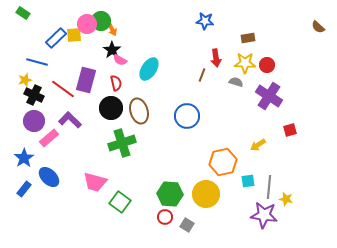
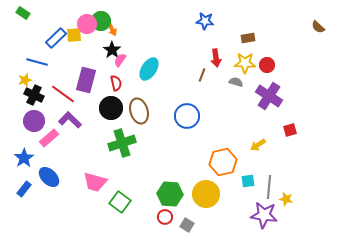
pink semicircle at (120, 60): rotated 96 degrees clockwise
red line at (63, 89): moved 5 px down
